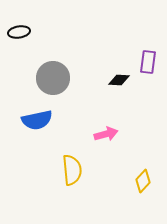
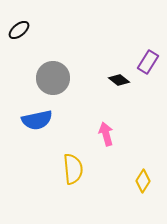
black ellipse: moved 2 px up; rotated 30 degrees counterclockwise
purple rectangle: rotated 25 degrees clockwise
black diamond: rotated 35 degrees clockwise
pink arrow: rotated 90 degrees counterclockwise
yellow semicircle: moved 1 px right, 1 px up
yellow diamond: rotated 10 degrees counterclockwise
